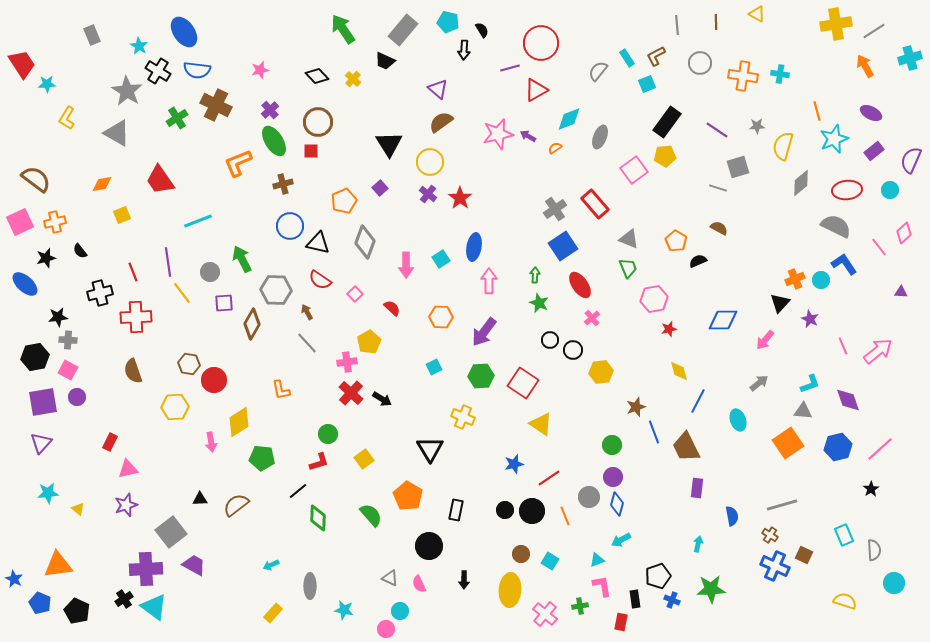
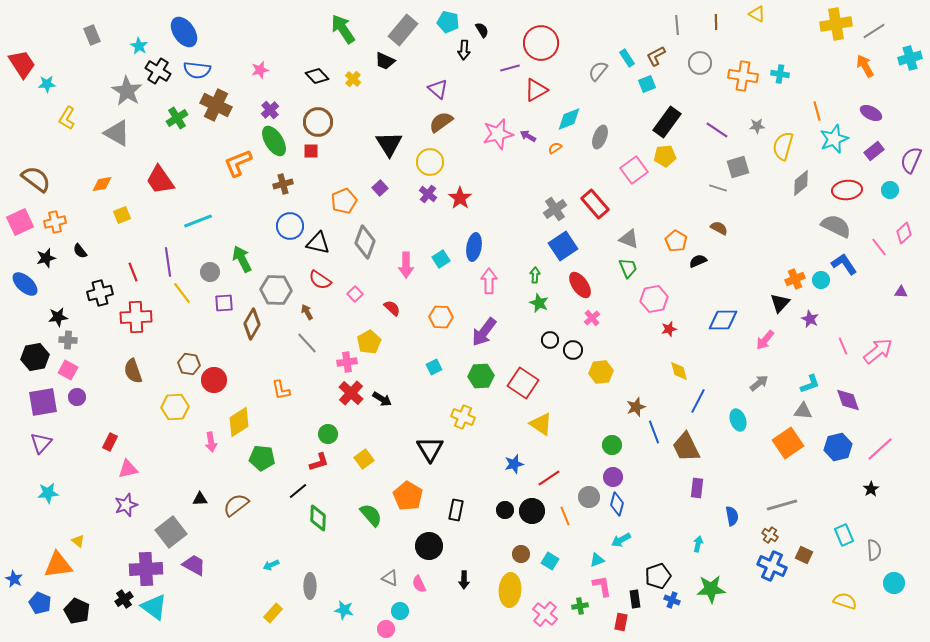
yellow triangle at (78, 509): moved 32 px down
blue cross at (775, 566): moved 3 px left
